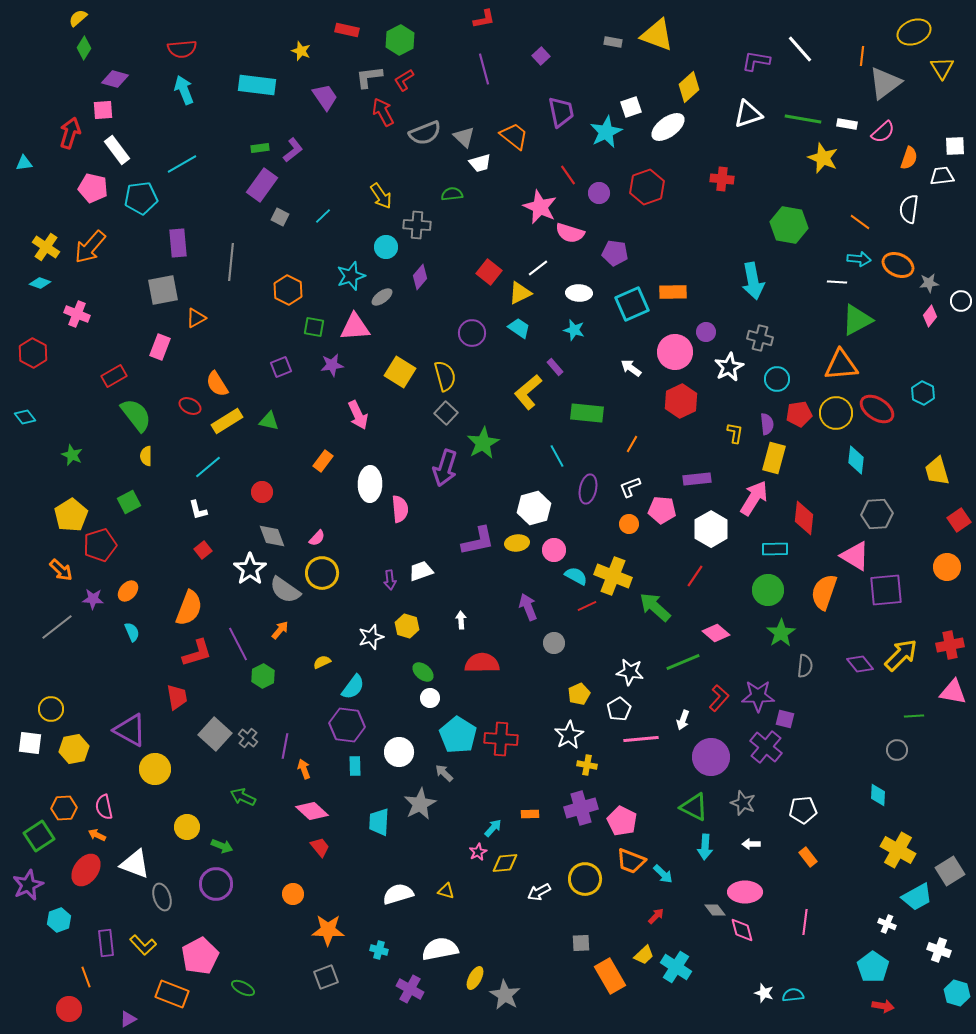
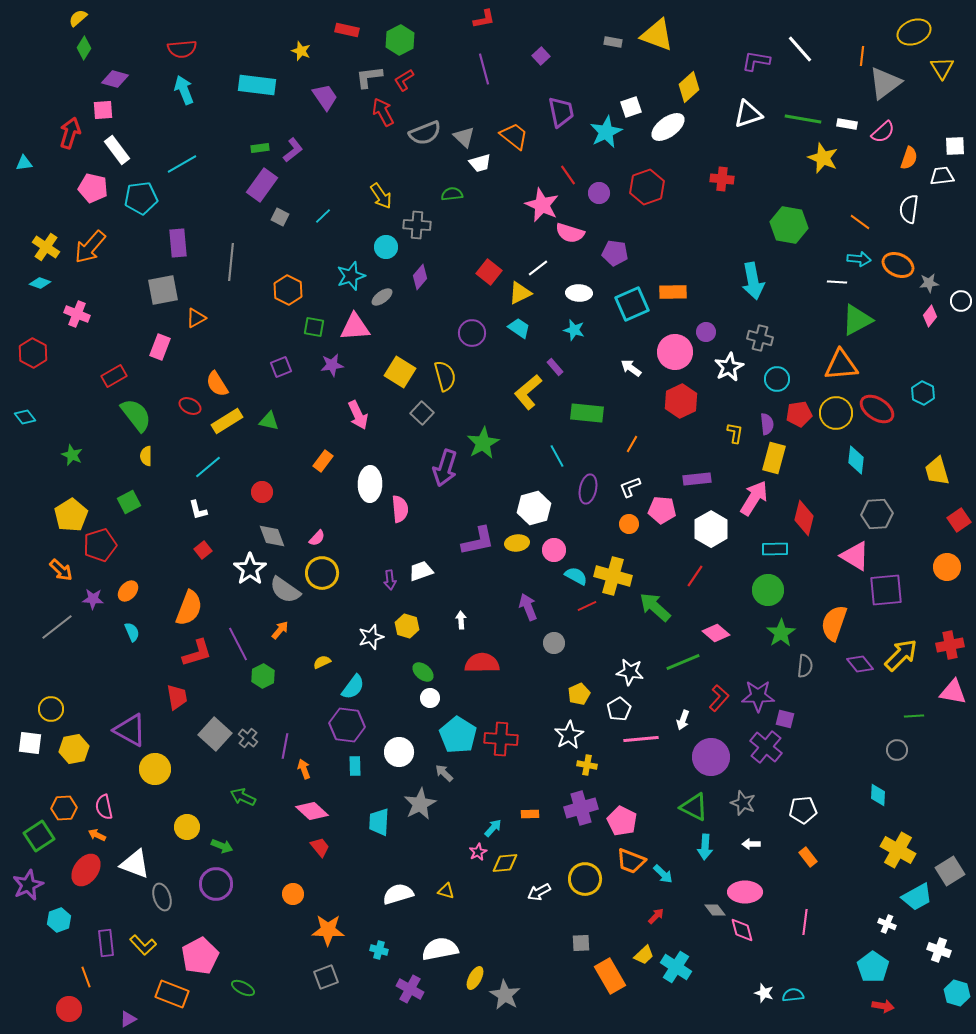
pink star at (540, 207): moved 2 px right, 2 px up
gray square at (446, 413): moved 24 px left
red diamond at (804, 518): rotated 8 degrees clockwise
yellow cross at (613, 576): rotated 6 degrees counterclockwise
orange semicircle at (824, 592): moved 10 px right, 31 px down
